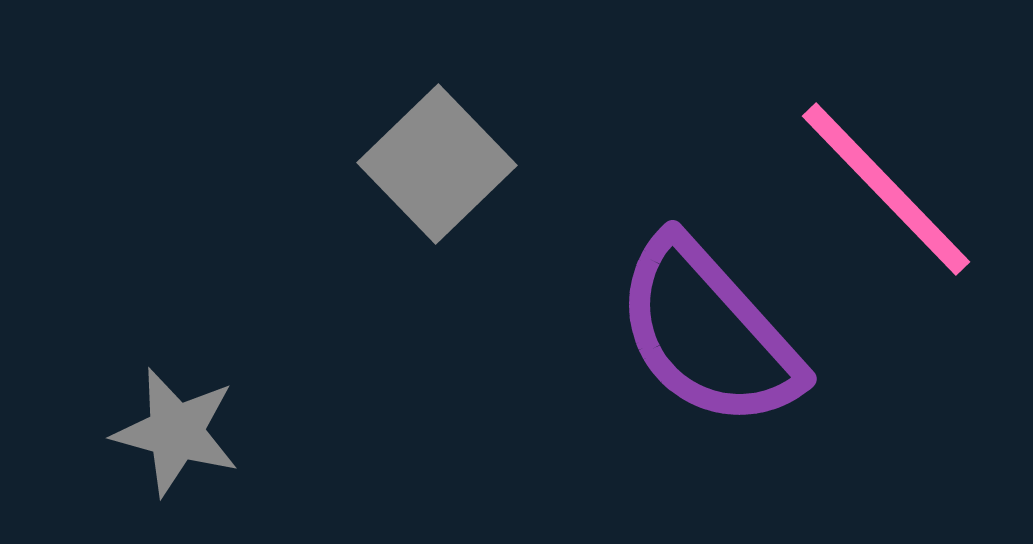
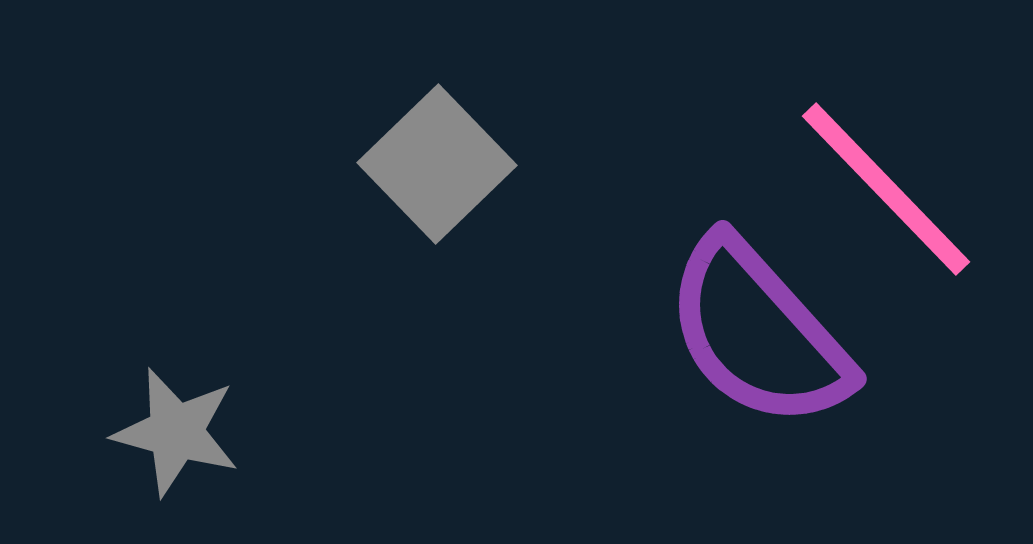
purple semicircle: moved 50 px right
